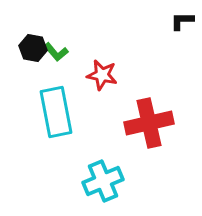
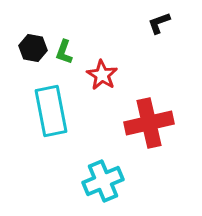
black L-shape: moved 23 px left, 2 px down; rotated 20 degrees counterclockwise
green L-shape: moved 8 px right; rotated 60 degrees clockwise
red star: rotated 20 degrees clockwise
cyan rectangle: moved 5 px left, 1 px up
